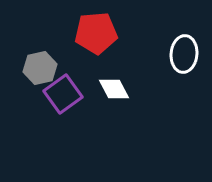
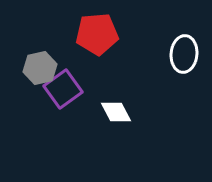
red pentagon: moved 1 px right, 1 px down
white diamond: moved 2 px right, 23 px down
purple square: moved 5 px up
